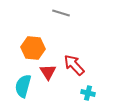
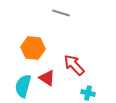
red triangle: moved 1 px left, 6 px down; rotated 24 degrees counterclockwise
